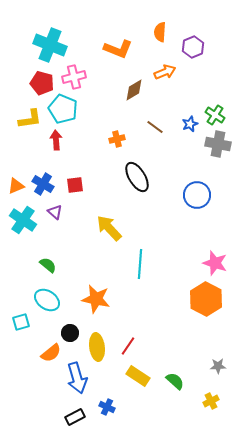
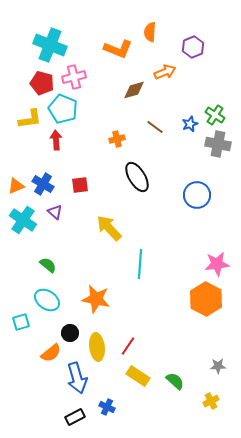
orange semicircle at (160, 32): moved 10 px left
brown diamond at (134, 90): rotated 15 degrees clockwise
red square at (75, 185): moved 5 px right
pink star at (215, 263): moved 2 px right, 1 px down; rotated 25 degrees counterclockwise
